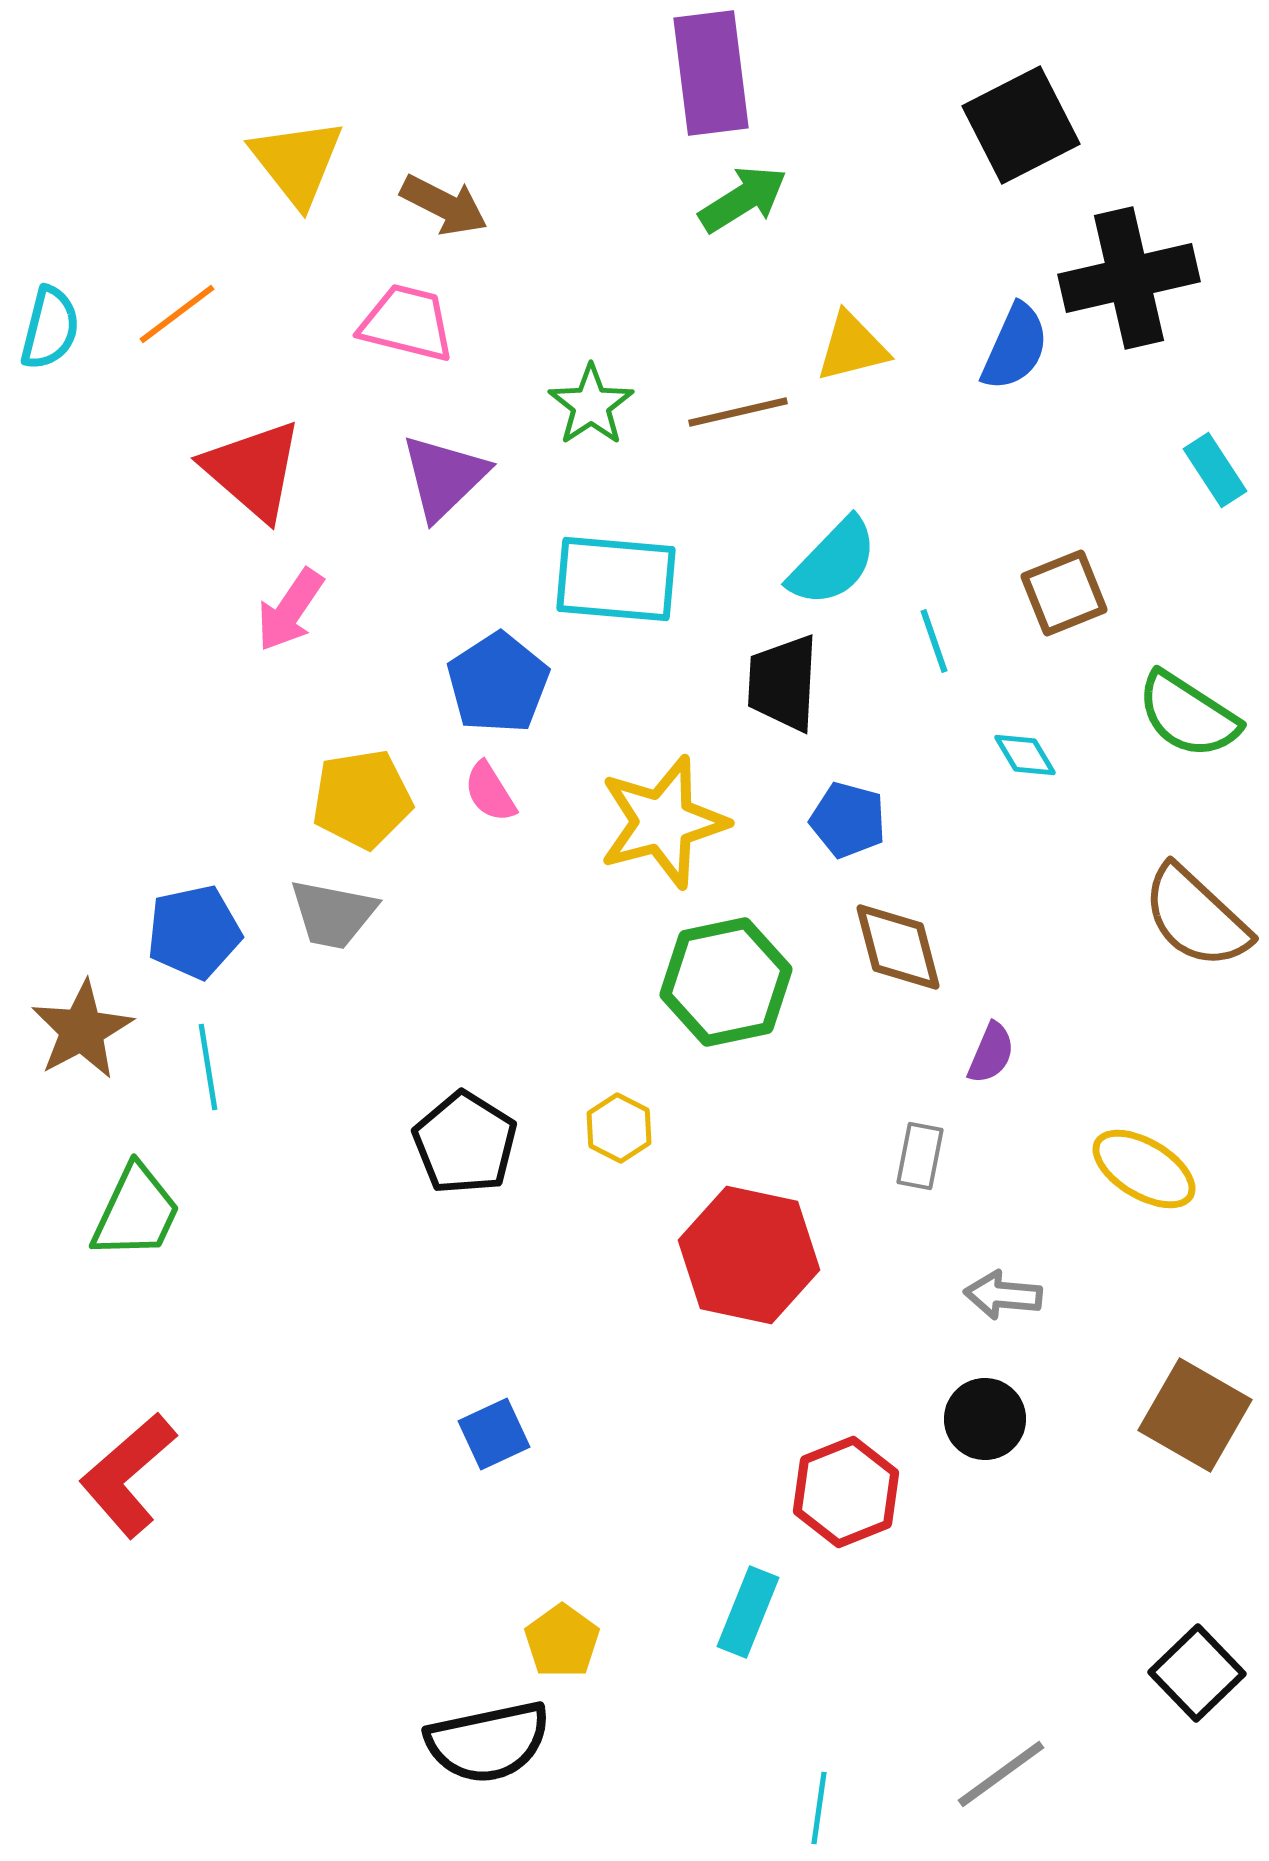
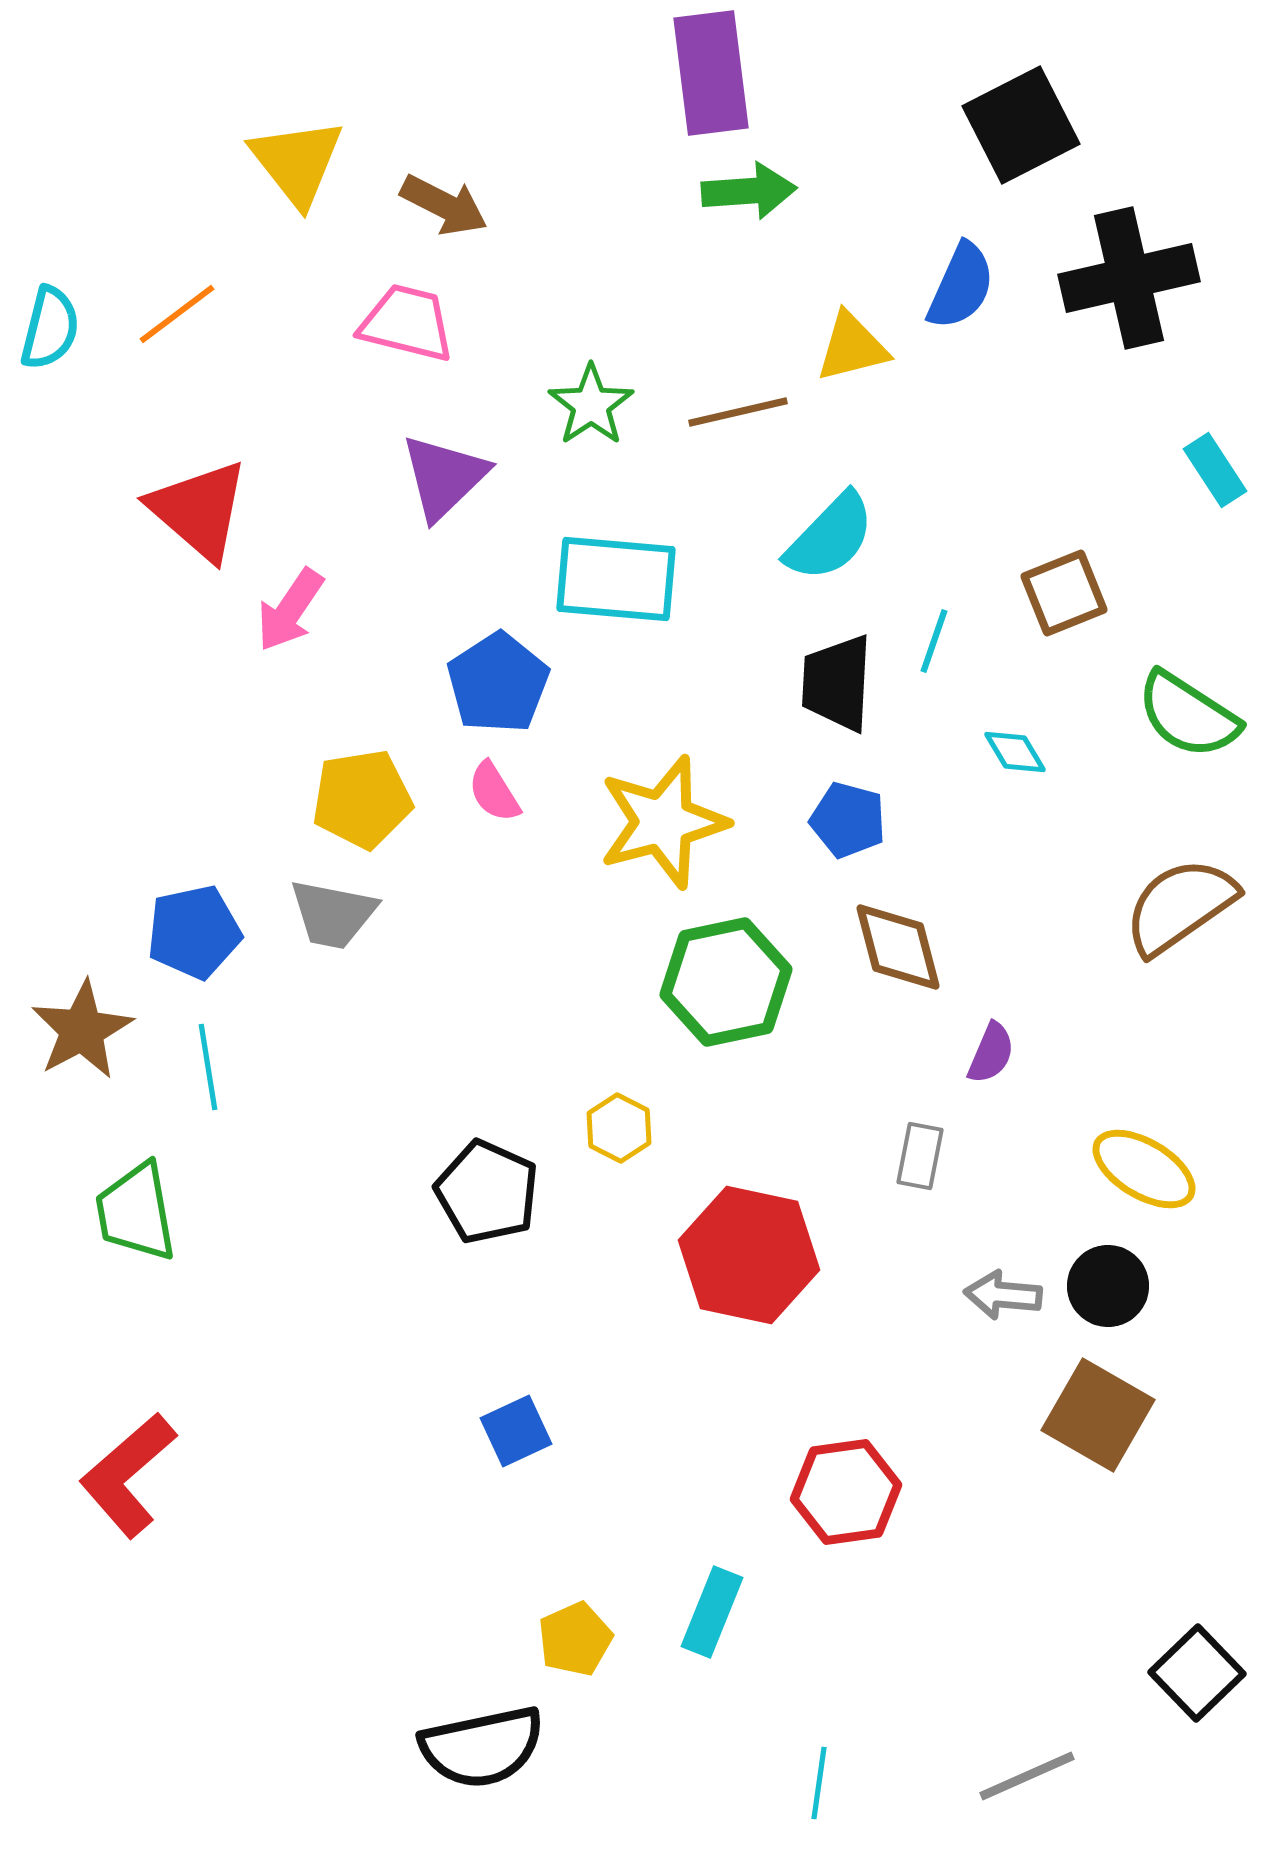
green arrow at (743, 199): moved 6 px right, 8 px up; rotated 28 degrees clockwise
blue semicircle at (1015, 347): moved 54 px left, 61 px up
red triangle at (253, 470): moved 54 px left, 40 px down
cyan semicircle at (833, 562): moved 3 px left, 25 px up
cyan line at (934, 641): rotated 38 degrees clockwise
black trapezoid at (783, 683): moved 54 px right
cyan diamond at (1025, 755): moved 10 px left, 3 px up
pink semicircle at (490, 792): moved 4 px right
brown semicircle at (1196, 917): moved 16 px left, 11 px up; rotated 102 degrees clockwise
black pentagon at (465, 1143): moved 22 px right, 49 px down; rotated 8 degrees counterclockwise
green trapezoid at (136, 1212): rotated 145 degrees clockwise
brown square at (1195, 1415): moved 97 px left
black circle at (985, 1419): moved 123 px right, 133 px up
blue square at (494, 1434): moved 22 px right, 3 px up
red hexagon at (846, 1492): rotated 14 degrees clockwise
cyan rectangle at (748, 1612): moved 36 px left
yellow pentagon at (562, 1641): moved 13 px right, 2 px up; rotated 12 degrees clockwise
black semicircle at (488, 1742): moved 6 px left, 5 px down
gray line at (1001, 1774): moved 26 px right, 2 px down; rotated 12 degrees clockwise
cyan line at (819, 1808): moved 25 px up
